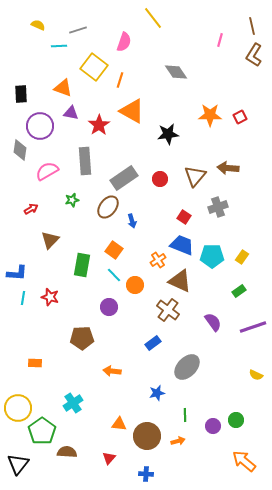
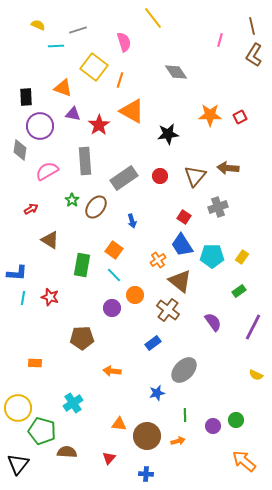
pink semicircle at (124, 42): rotated 36 degrees counterclockwise
cyan line at (59, 46): moved 3 px left
black rectangle at (21, 94): moved 5 px right, 3 px down
purple triangle at (71, 113): moved 2 px right, 1 px down
red circle at (160, 179): moved 3 px up
green star at (72, 200): rotated 24 degrees counterclockwise
brown ellipse at (108, 207): moved 12 px left
brown triangle at (50, 240): rotated 42 degrees counterclockwise
blue trapezoid at (182, 245): rotated 145 degrees counterclockwise
brown triangle at (180, 281): rotated 15 degrees clockwise
orange circle at (135, 285): moved 10 px down
purple circle at (109, 307): moved 3 px right, 1 px down
purple line at (253, 327): rotated 44 degrees counterclockwise
gray ellipse at (187, 367): moved 3 px left, 3 px down
green pentagon at (42, 431): rotated 20 degrees counterclockwise
